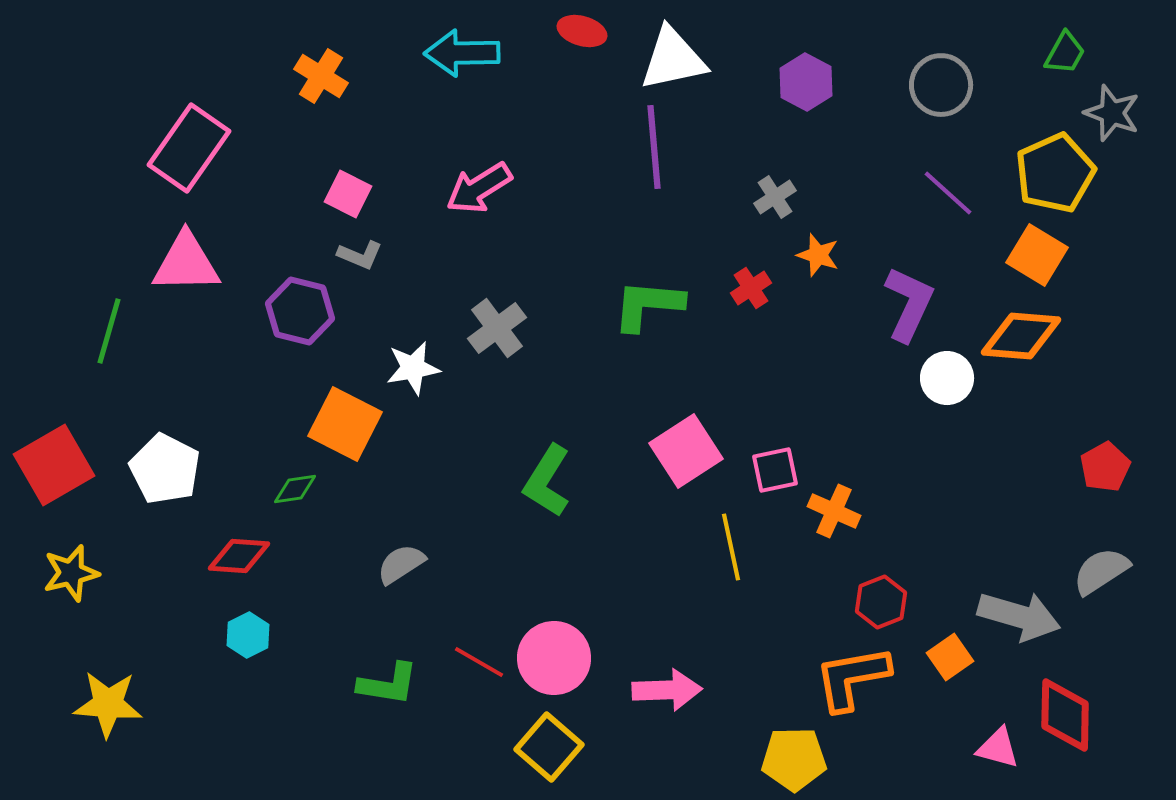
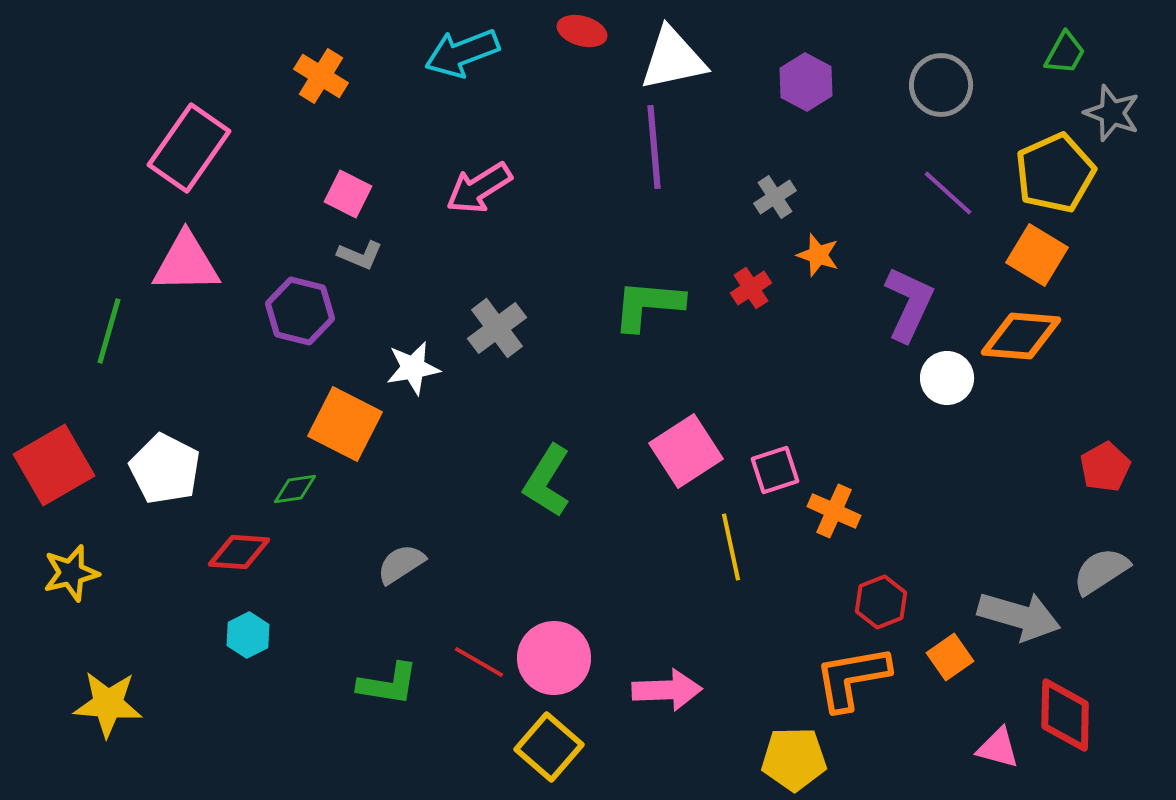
cyan arrow at (462, 53): rotated 20 degrees counterclockwise
pink square at (775, 470): rotated 6 degrees counterclockwise
red diamond at (239, 556): moved 4 px up
